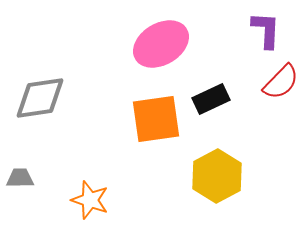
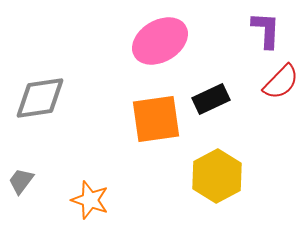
pink ellipse: moved 1 px left, 3 px up
gray trapezoid: moved 1 px right, 3 px down; rotated 52 degrees counterclockwise
